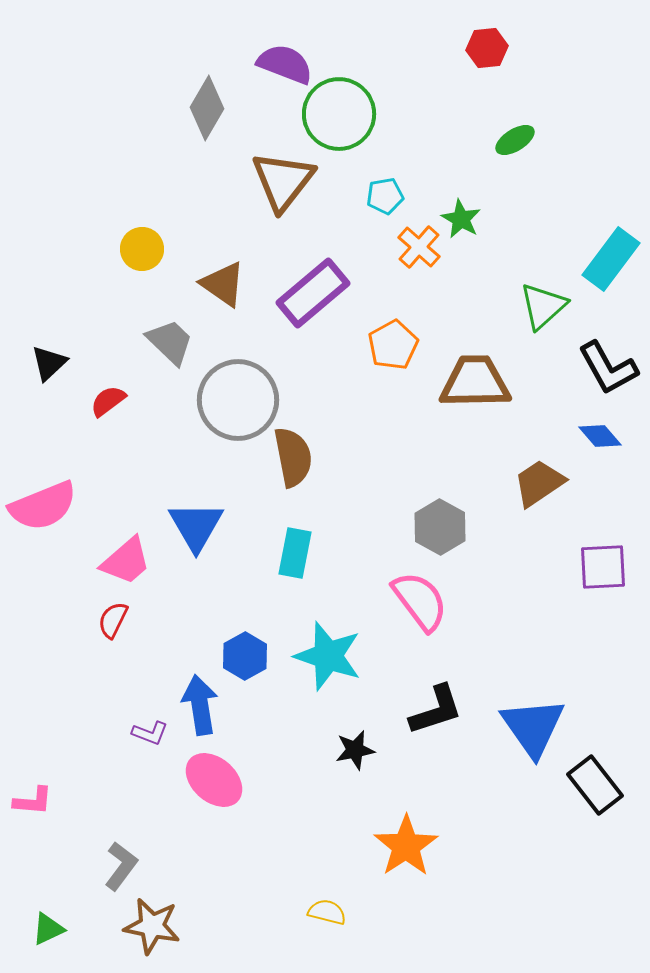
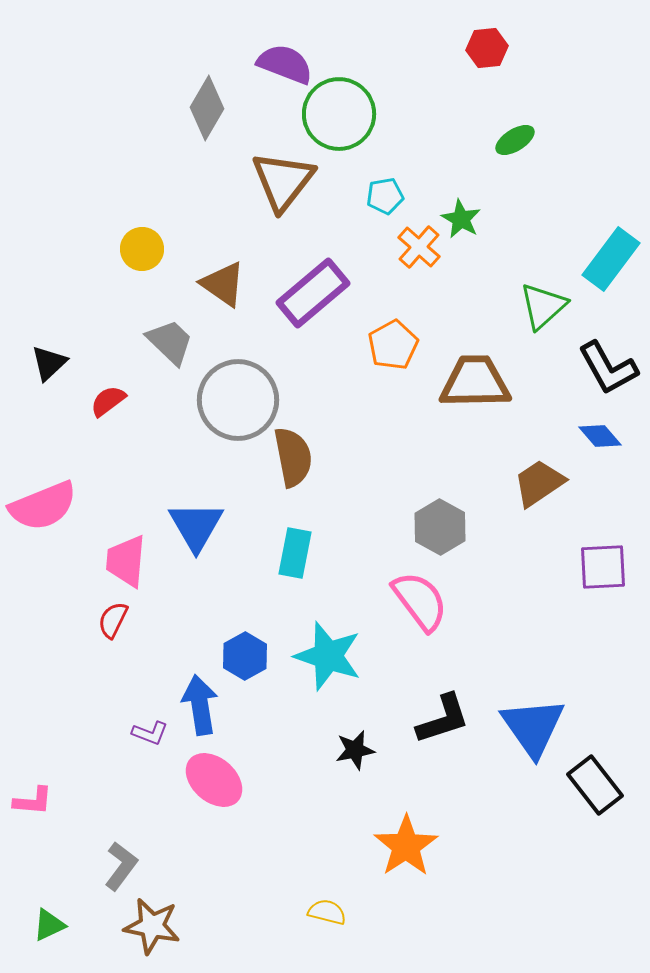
pink trapezoid at (126, 561): rotated 136 degrees clockwise
black L-shape at (436, 710): moved 7 px right, 9 px down
green triangle at (48, 929): moved 1 px right, 4 px up
